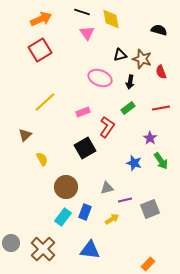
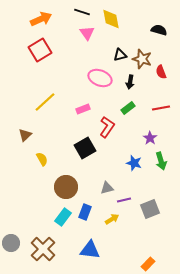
pink rectangle: moved 3 px up
green arrow: rotated 18 degrees clockwise
purple line: moved 1 px left
